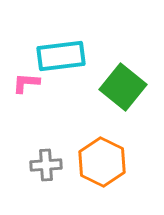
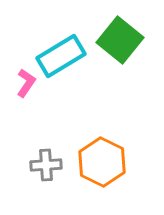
cyan rectangle: rotated 24 degrees counterclockwise
pink L-shape: rotated 120 degrees clockwise
green square: moved 3 px left, 47 px up
